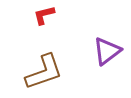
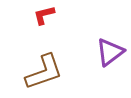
purple triangle: moved 3 px right, 1 px down
